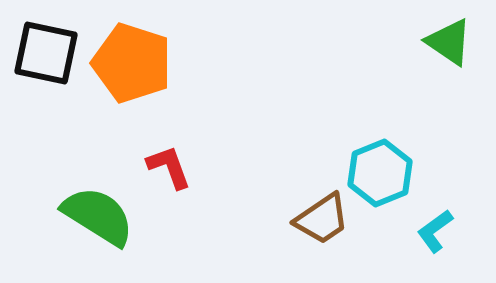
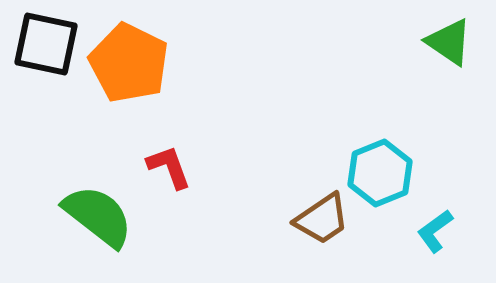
black square: moved 9 px up
orange pentagon: moved 3 px left; rotated 8 degrees clockwise
green semicircle: rotated 6 degrees clockwise
